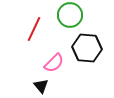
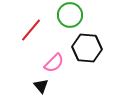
red line: moved 3 px left, 1 px down; rotated 15 degrees clockwise
